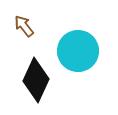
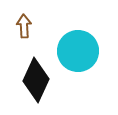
brown arrow: rotated 35 degrees clockwise
